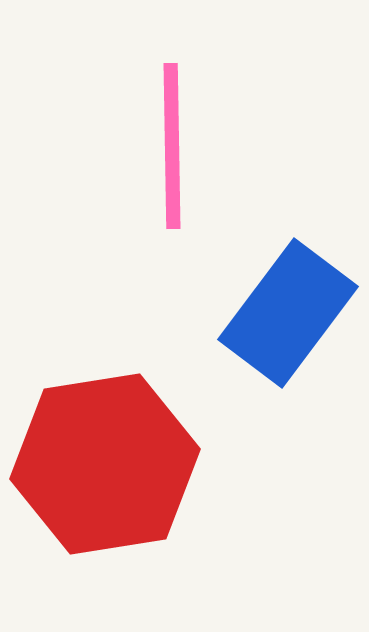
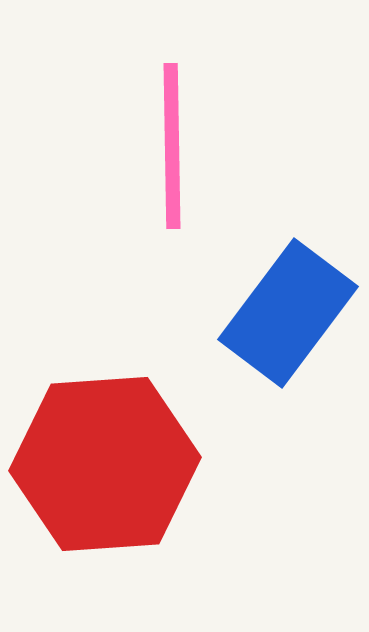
red hexagon: rotated 5 degrees clockwise
